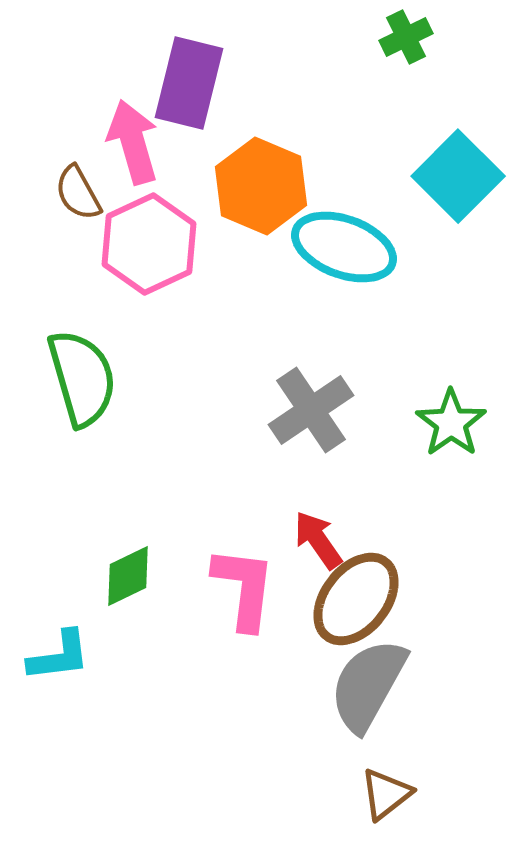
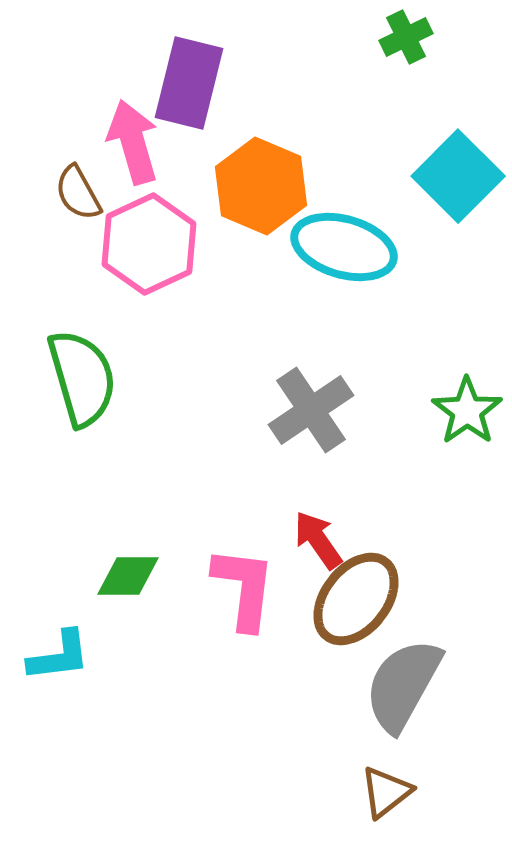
cyan ellipse: rotated 4 degrees counterclockwise
green star: moved 16 px right, 12 px up
green diamond: rotated 26 degrees clockwise
gray semicircle: moved 35 px right
brown triangle: moved 2 px up
